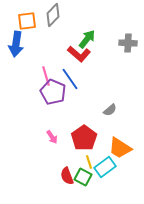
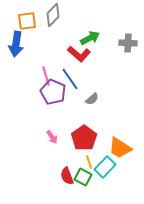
green arrow: moved 3 px right, 1 px up; rotated 24 degrees clockwise
gray semicircle: moved 18 px left, 11 px up
cyan rectangle: rotated 10 degrees counterclockwise
